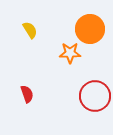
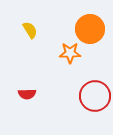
red semicircle: rotated 108 degrees clockwise
